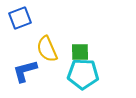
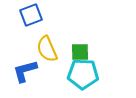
blue square: moved 11 px right, 3 px up
